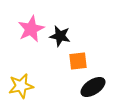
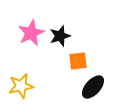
pink star: moved 4 px down
black star: rotated 30 degrees counterclockwise
black ellipse: rotated 15 degrees counterclockwise
